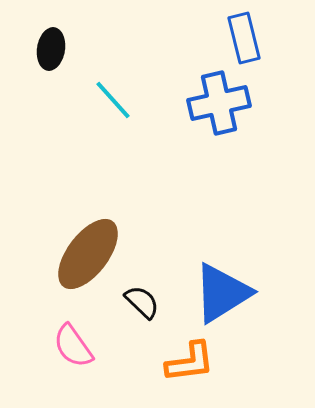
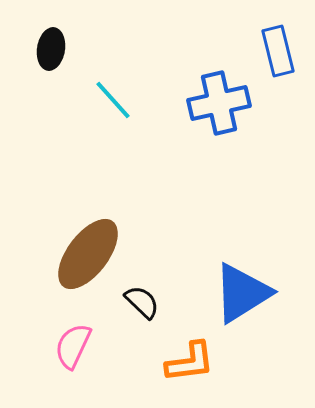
blue rectangle: moved 34 px right, 13 px down
blue triangle: moved 20 px right
pink semicircle: rotated 60 degrees clockwise
